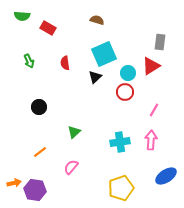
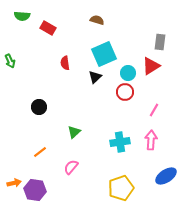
green arrow: moved 19 px left
